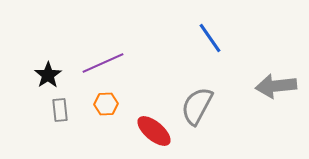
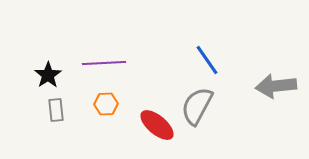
blue line: moved 3 px left, 22 px down
purple line: moved 1 px right; rotated 21 degrees clockwise
gray rectangle: moved 4 px left
red ellipse: moved 3 px right, 6 px up
